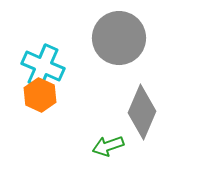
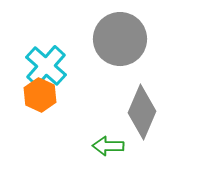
gray circle: moved 1 px right, 1 px down
cyan cross: moved 3 px right; rotated 18 degrees clockwise
green arrow: rotated 20 degrees clockwise
